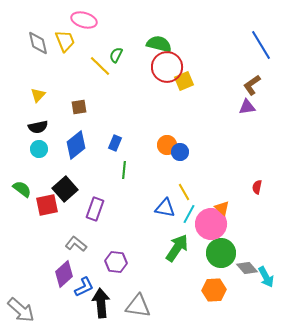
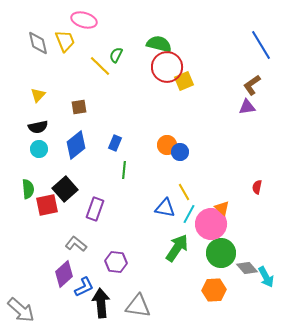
green semicircle at (22, 189): moved 6 px right; rotated 48 degrees clockwise
